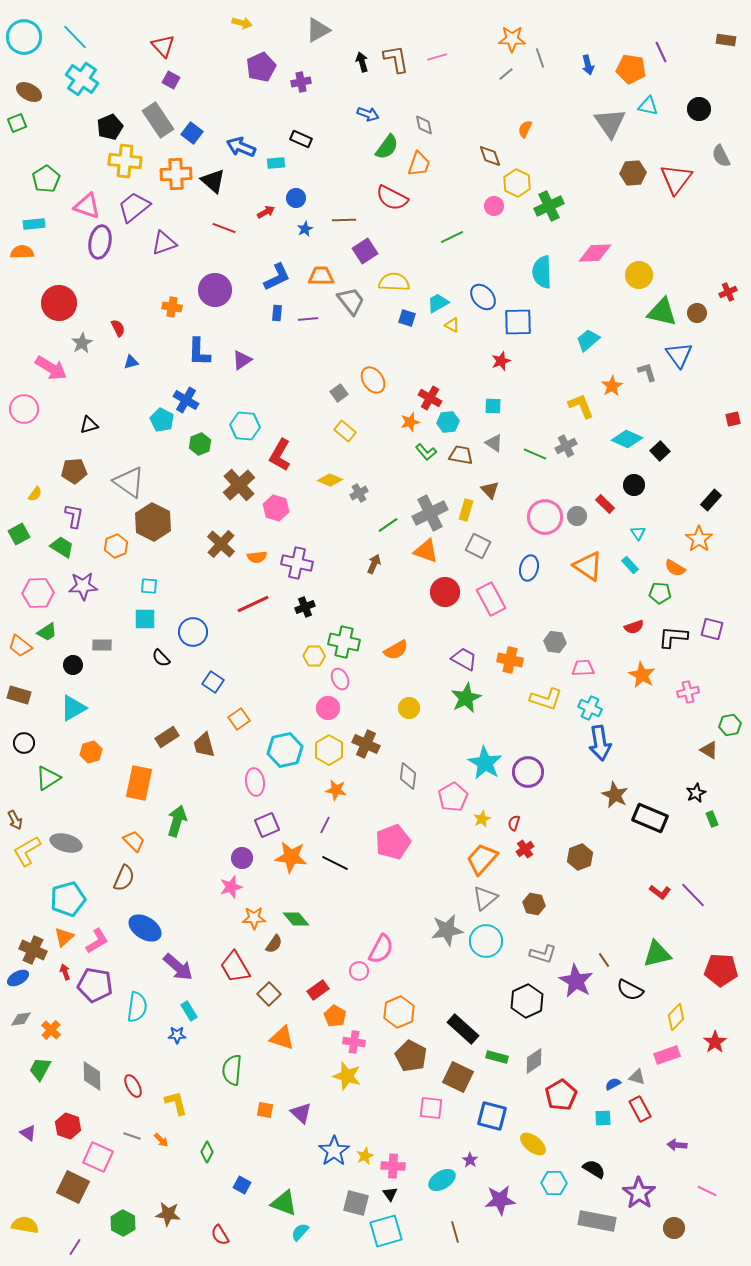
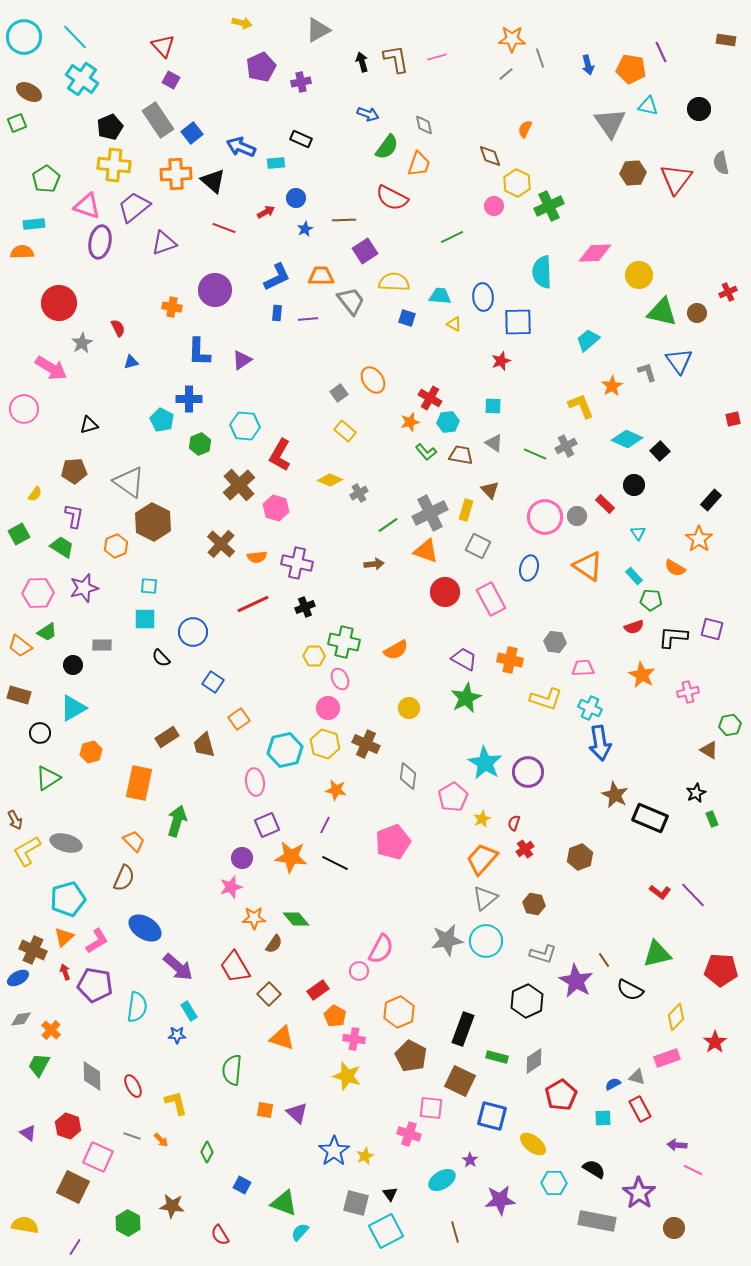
blue square at (192, 133): rotated 15 degrees clockwise
gray semicircle at (721, 156): moved 7 px down; rotated 15 degrees clockwise
yellow cross at (125, 161): moved 11 px left, 4 px down
blue ellipse at (483, 297): rotated 36 degrees clockwise
cyan trapezoid at (438, 303): moved 2 px right, 7 px up; rotated 35 degrees clockwise
yellow triangle at (452, 325): moved 2 px right, 1 px up
blue triangle at (679, 355): moved 6 px down
blue cross at (186, 400): moved 3 px right, 1 px up; rotated 30 degrees counterclockwise
brown arrow at (374, 564): rotated 60 degrees clockwise
cyan rectangle at (630, 565): moved 4 px right, 11 px down
purple star at (83, 586): moved 1 px right, 2 px down; rotated 12 degrees counterclockwise
green pentagon at (660, 593): moved 9 px left, 7 px down
black circle at (24, 743): moved 16 px right, 10 px up
yellow hexagon at (329, 750): moved 4 px left, 6 px up; rotated 12 degrees counterclockwise
gray star at (447, 930): moved 10 px down
black rectangle at (463, 1029): rotated 68 degrees clockwise
pink cross at (354, 1042): moved 3 px up
pink rectangle at (667, 1055): moved 3 px down
green trapezoid at (40, 1069): moved 1 px left, 4 px up
brown square at (458, 1077): moved 2 px right, 4 px down
purple triangle at (301, 1113): moved 4 px left
pink cross at (393, 1166): moved 16 px right, 32 px up; rotated 15 degrees clockwise
pink line at (707, 1191): moved 14 px left, 21 px up
brown star at (168, 1214): moved 4 px right, 8 px up
green hexagon at (123, 1223): moved 5 px right
cyan square at (386, 1231): rotated 12 degrees counterclockwise
